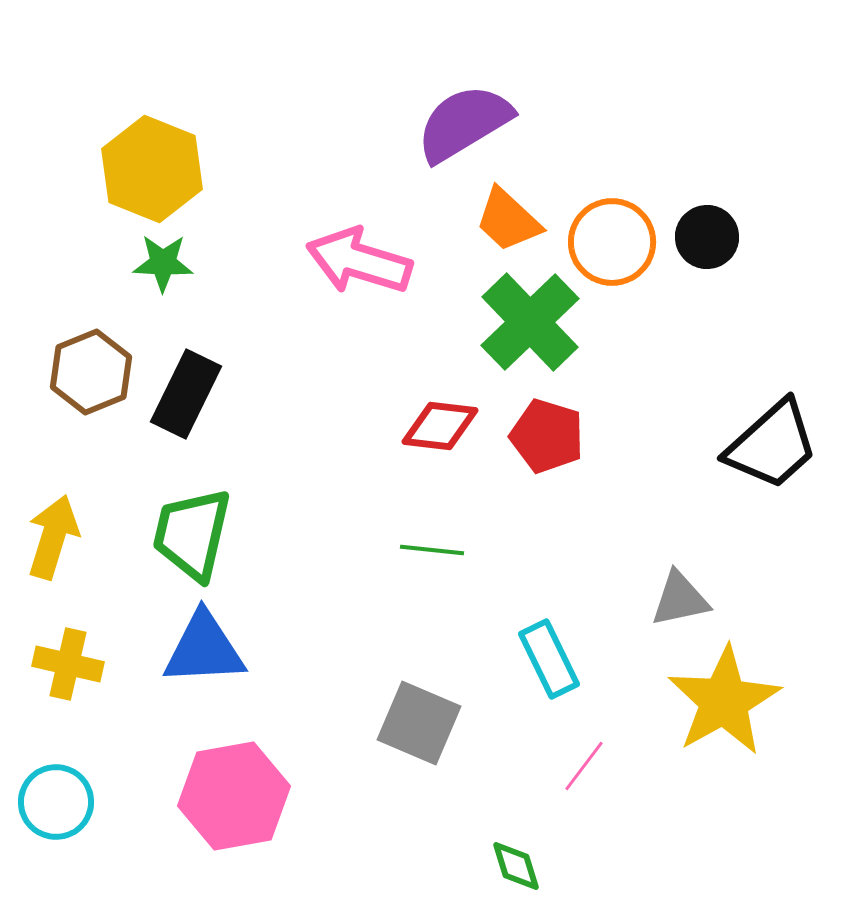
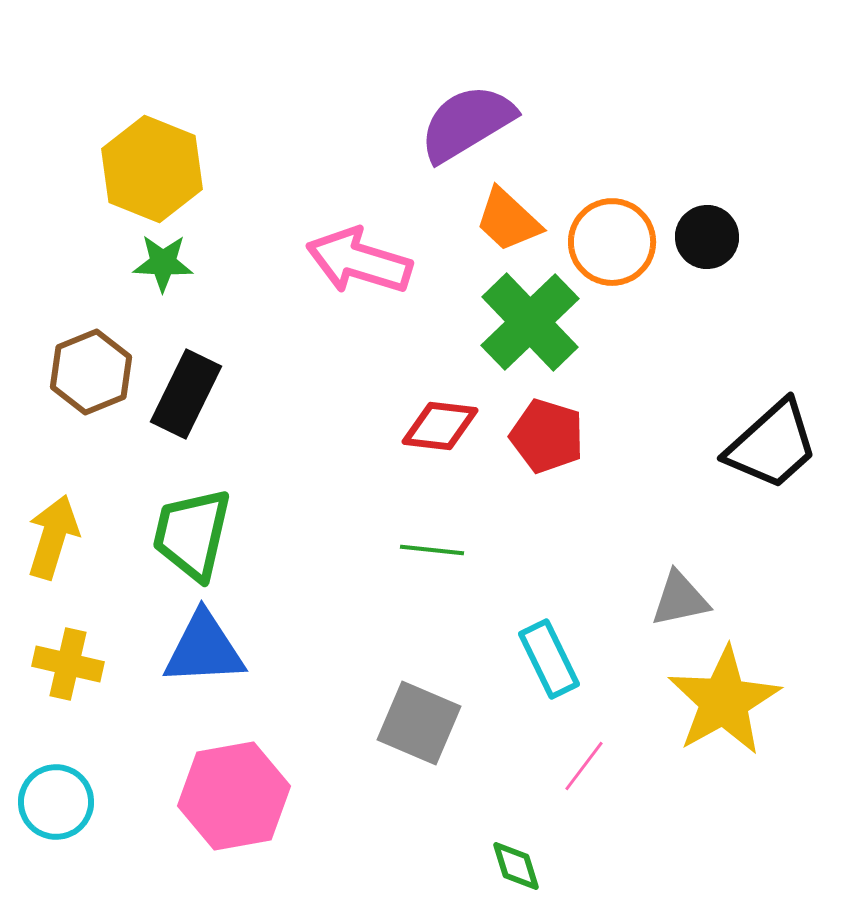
purple semicircle: moved 3 px right
